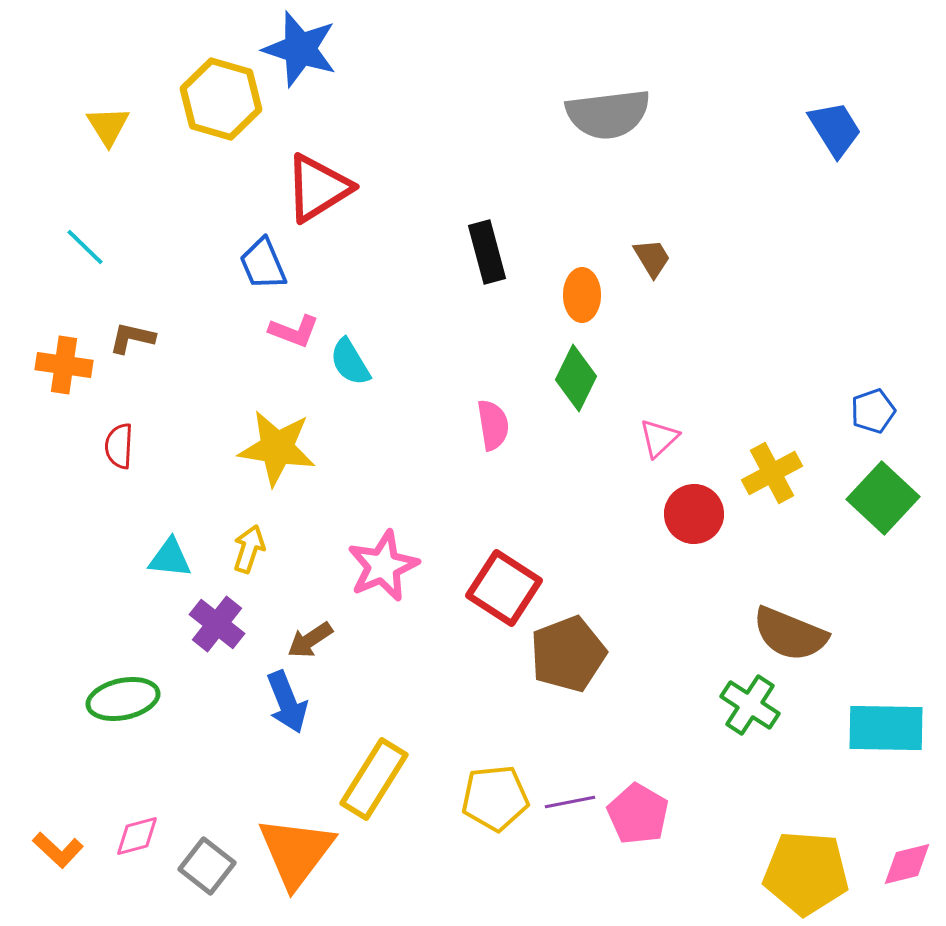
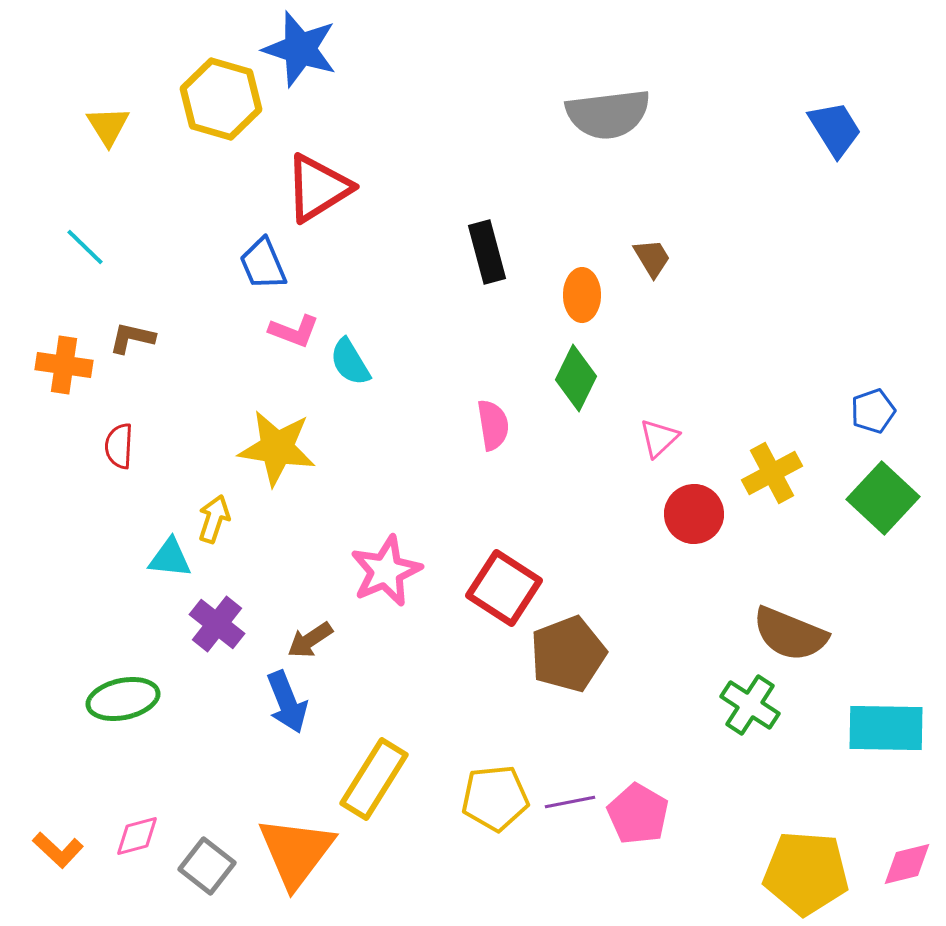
yellow arrow at (249, 549): moved 35 px left, 30 px up
pink star at (383, 566): moved 3 px right, 5 px down
